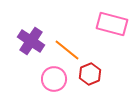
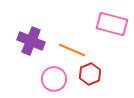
purple cross: rotated 12 degrees counterclockwise
orange line: moved 5 px right; rotated 16 degrees counterclockwise
